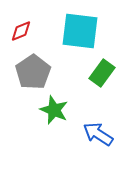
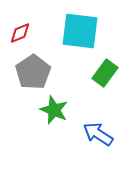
red diamond: moved 1 px left, 2 px down
green rectangle: moved 3 px right
